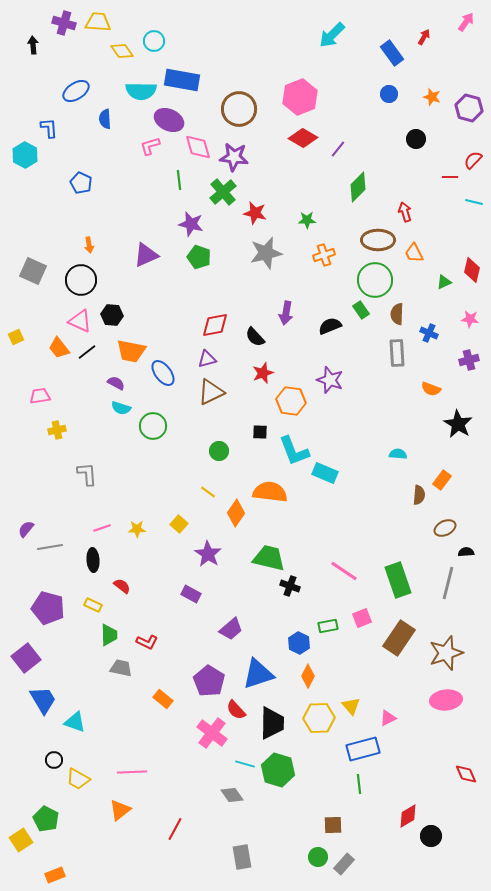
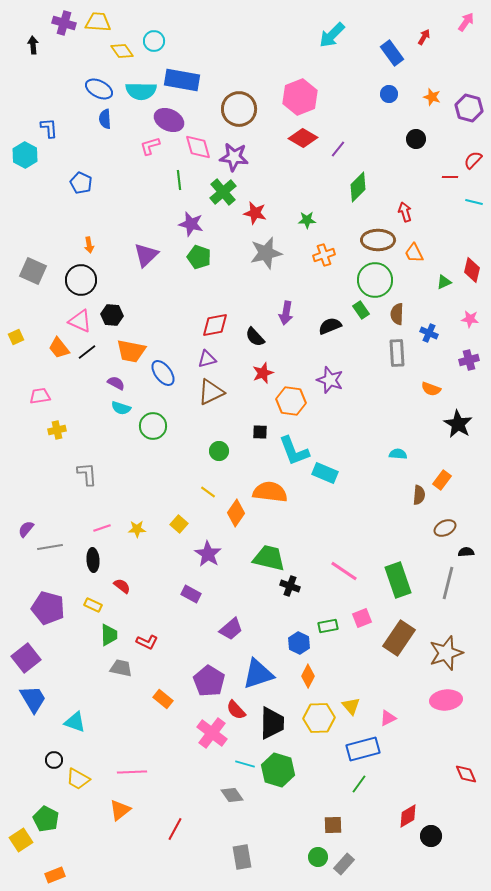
blue ellipse at (76, 91): moved 23 px right, 2 px up; rotated 60 degrees clockwise
purple triangle at (146, 255): rotated 20 degrees counterclockwise
blue trapezoid at (43, 700): moved 10 px left, 1 px up
green line at (359, 784): rotated 42 degrees clockwise
